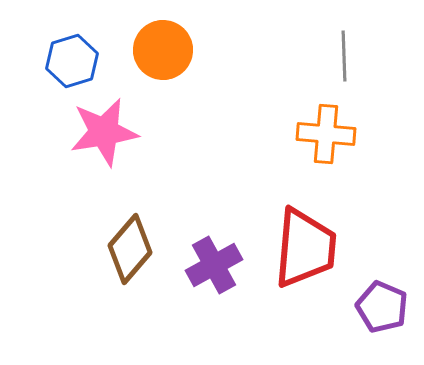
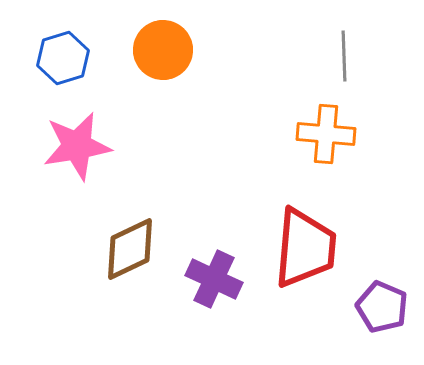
blue hexagon: moved 9 px left, 3 px up
pink star: moved 27 px left, 14 px down
brown diamond: rotated 24 degrees clockwise
purple cross: moved 14 px down; rotated 36 degrees counterclockwise
